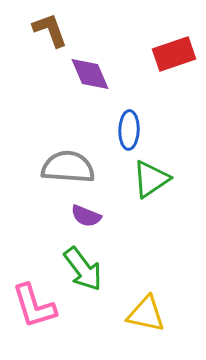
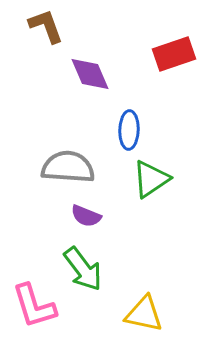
brown L-shape: moved 4 px left, 4 px up
yellow triangle: moved 2 px left
